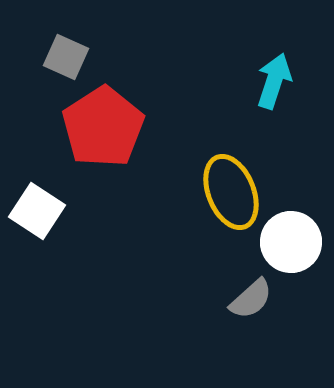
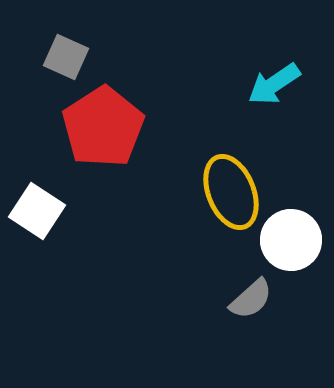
cyan arrow: moved 3 px down; rotated 142 degrees counterclockwise
white circle: moved 2 px up
